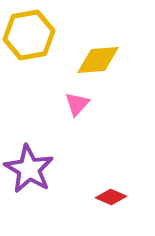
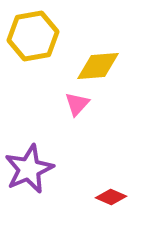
yellow hexagon: moved 4 px right, 1 px down
yellow diamond: moved 6 px down
purple star: rotated 18 degrees clockwise
